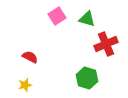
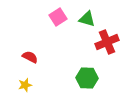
pink square: moved 1 px right, 1 px down
red cross: moved 1 px right, 2 px up
green hexagon: rotated 15 degrees counterclockwise
